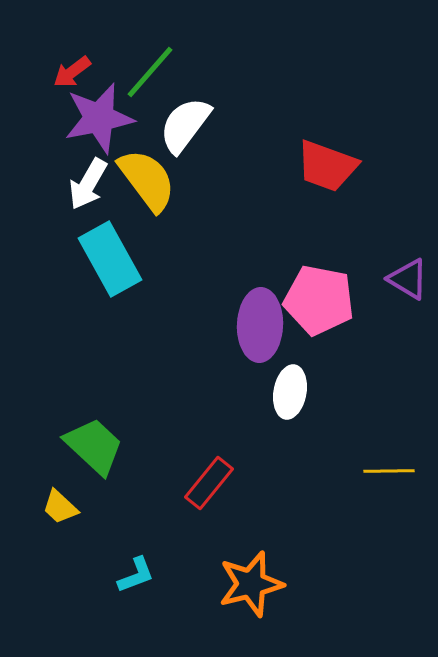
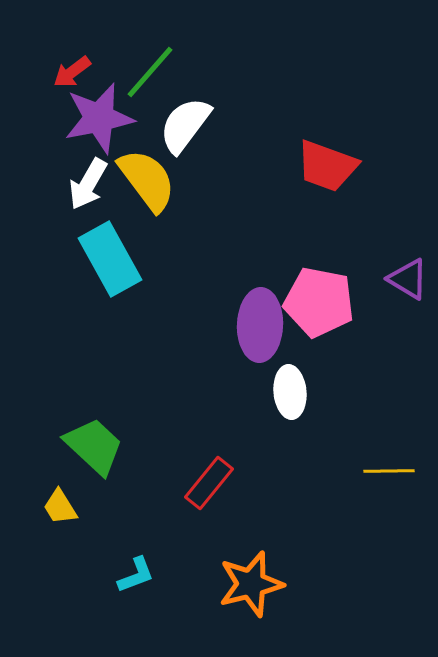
pink pentagon: moved 2 px down
white ellipse: rotated 15 degrees counterclockwise
yellow trapezoid: rotated 15 degrees clockwise
